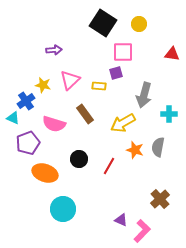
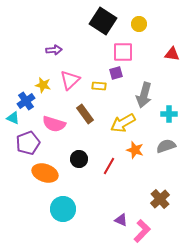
black square: moved 2 px up
gray semicircle: moved 8 px right, 1 px up; rotated 60 degrees clockwise
